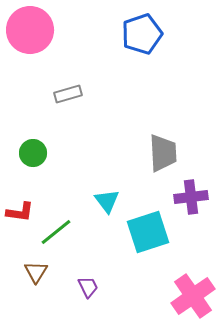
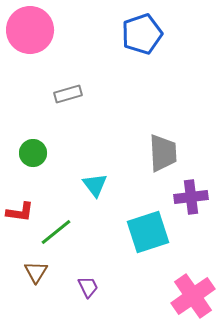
cyan triangle: moved 12 px left, 16 px up
